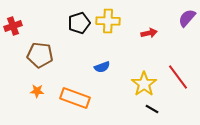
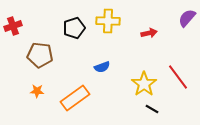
black pentagon: moved 5 px left, 5 px down
orange rectangle: rotated 56 degrees counterclockwise
